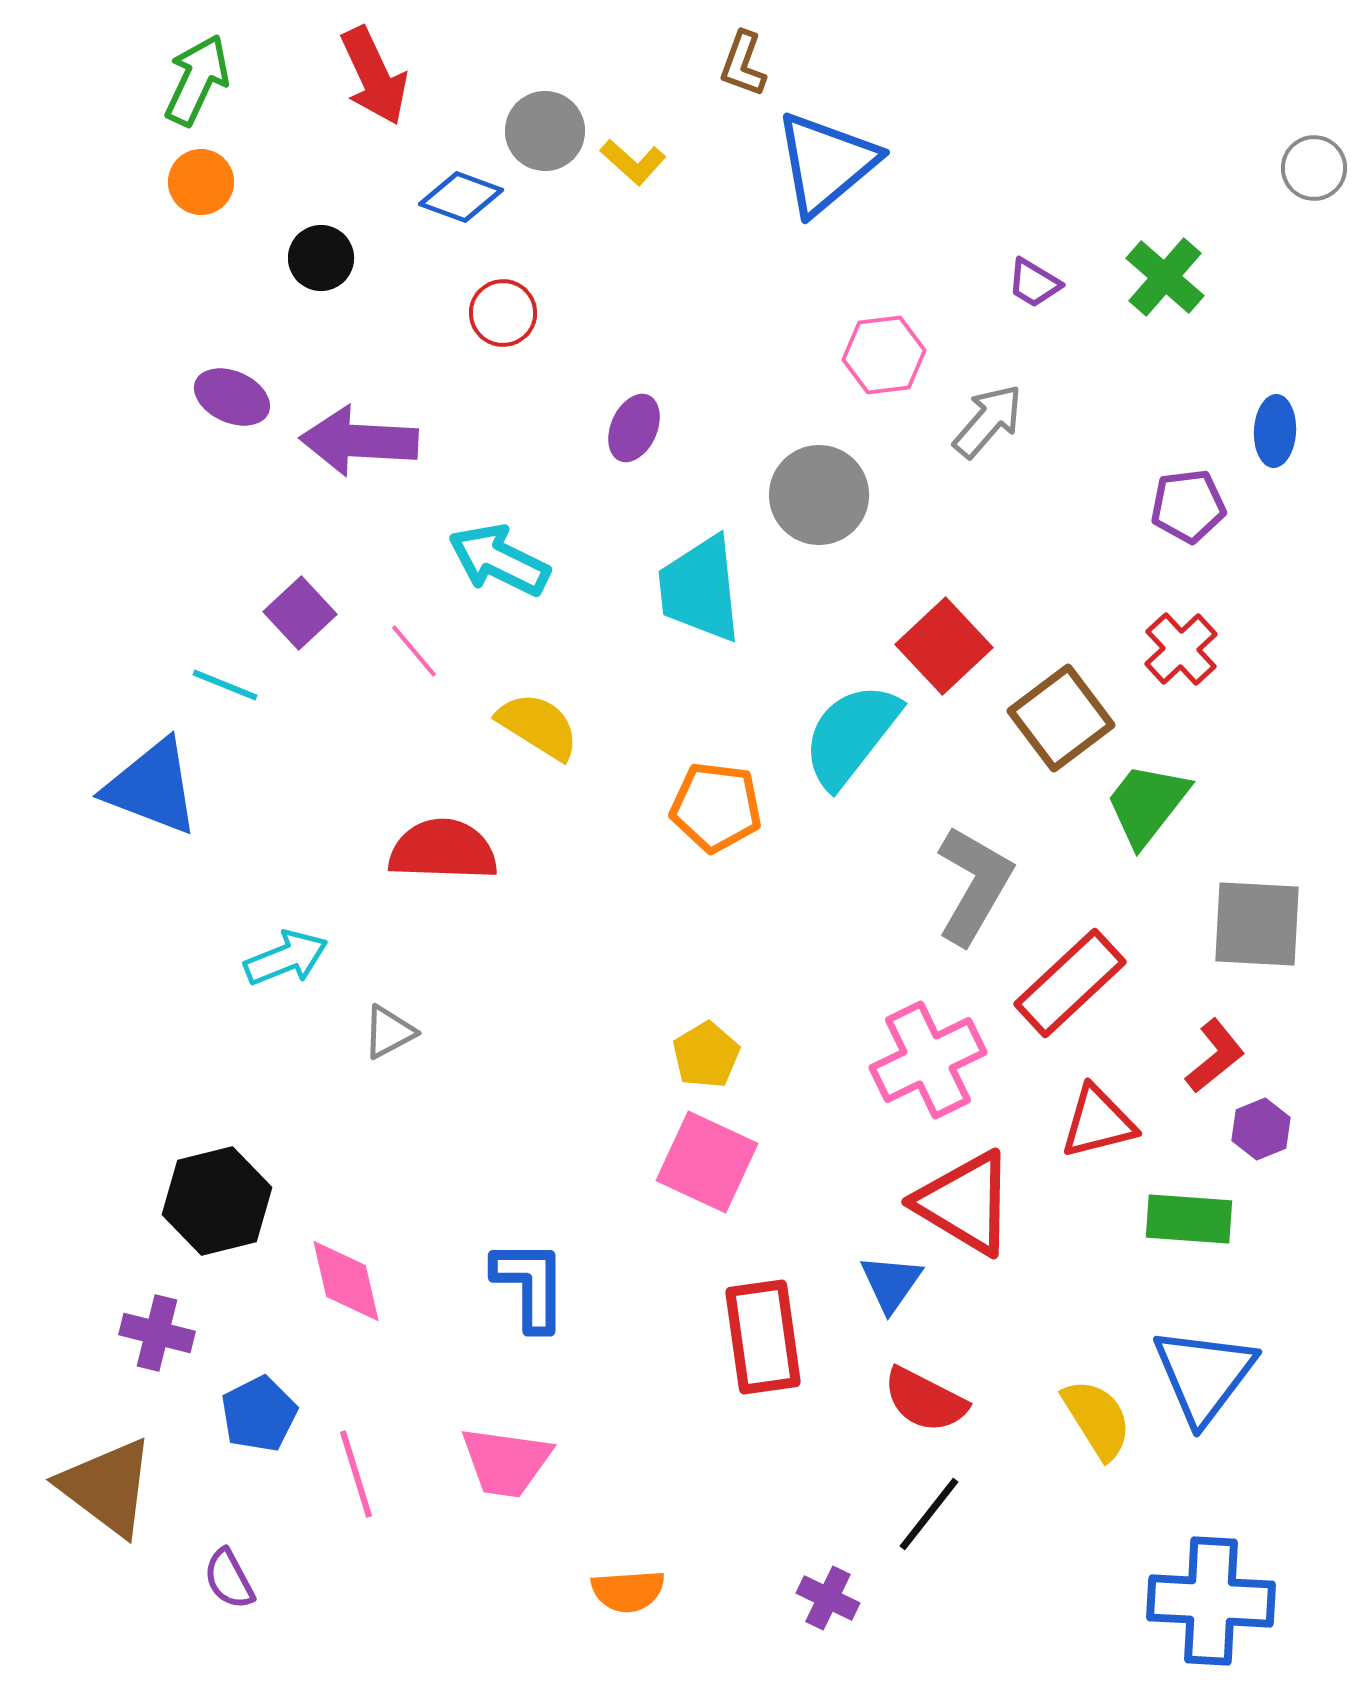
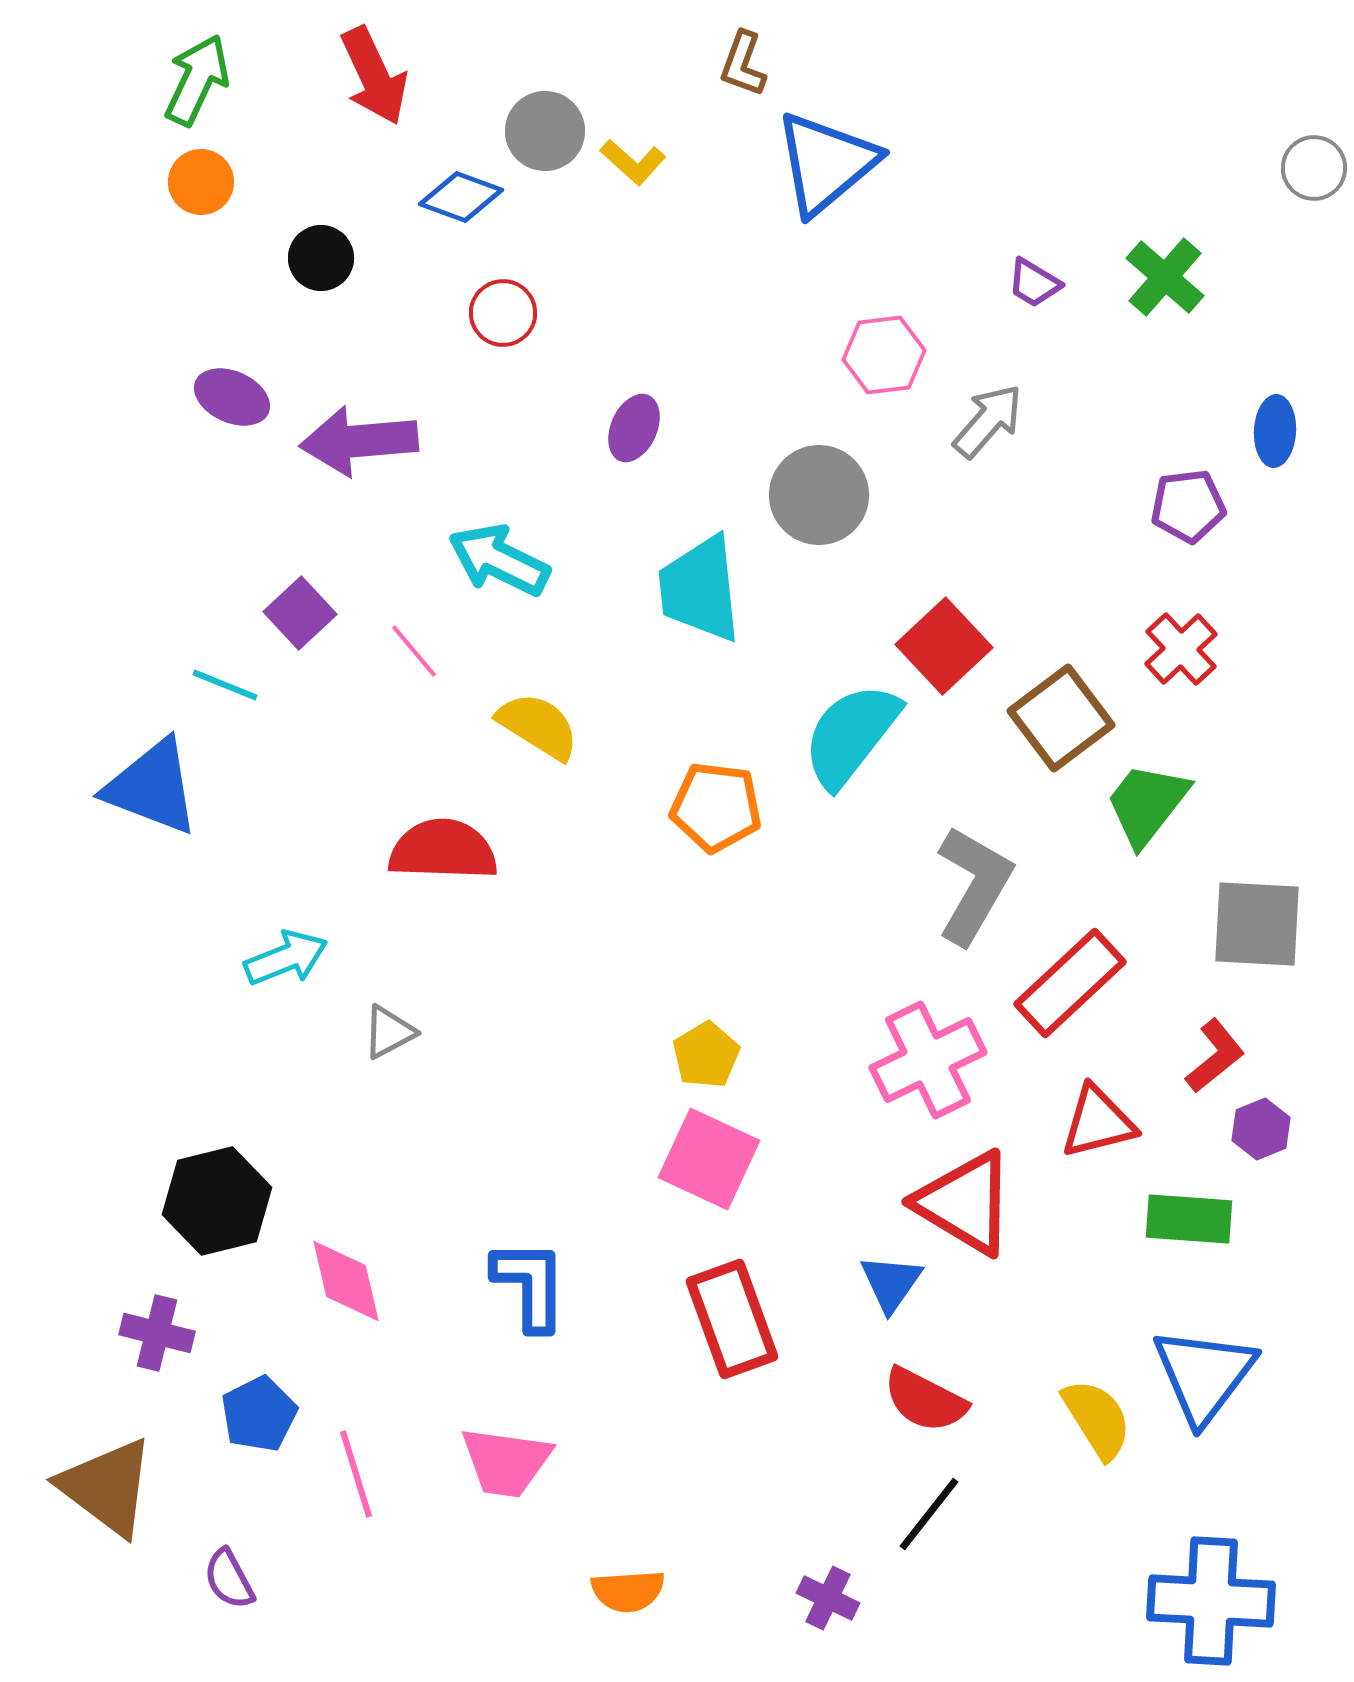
purple arrow at (359, 441): rotated 8 degrees counterclockwise
pink square at (707, 1162): moved 2 px right, 3 px up
red rectangle at (763, 1337): moved 31 px left, 18 px up; rotated 12 degrees counterclockwise
